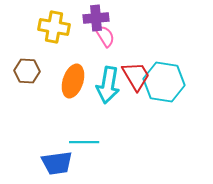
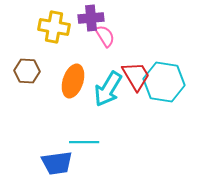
purple cross: moved 5 px left
cyan arrow: moved 4 px down; rotated 21 degrees clockwise
